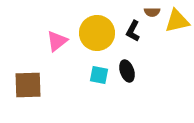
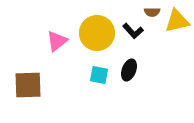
black L-shape: rotated 70 degrees counterclockwise
black ellipse: moved 2 px right, 1 px up; rotated 40 degrees clockwise
